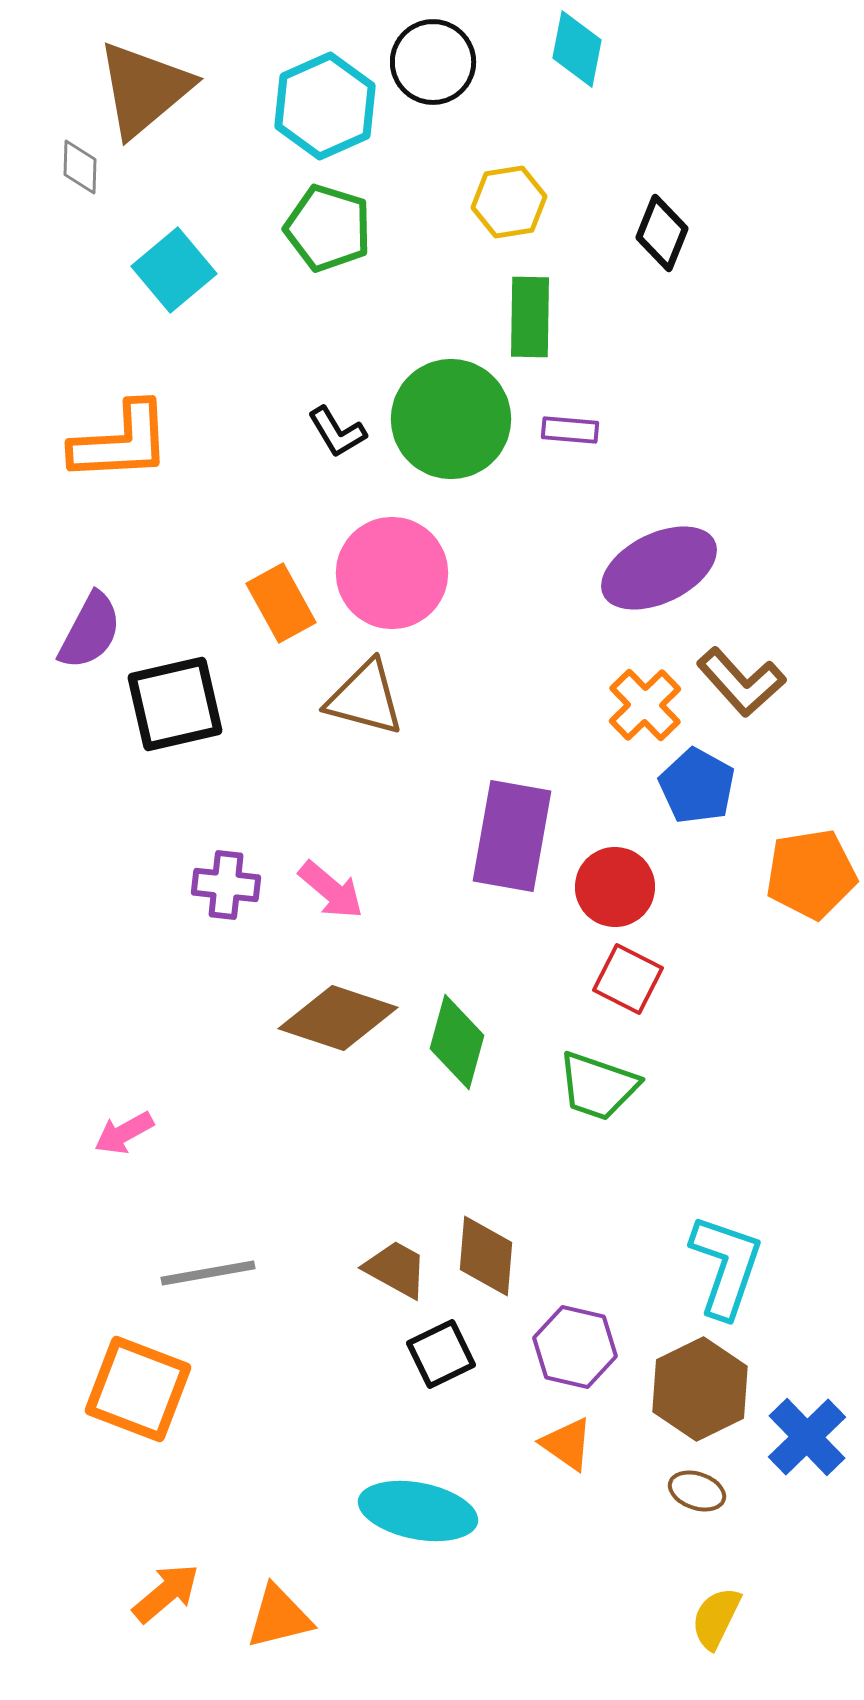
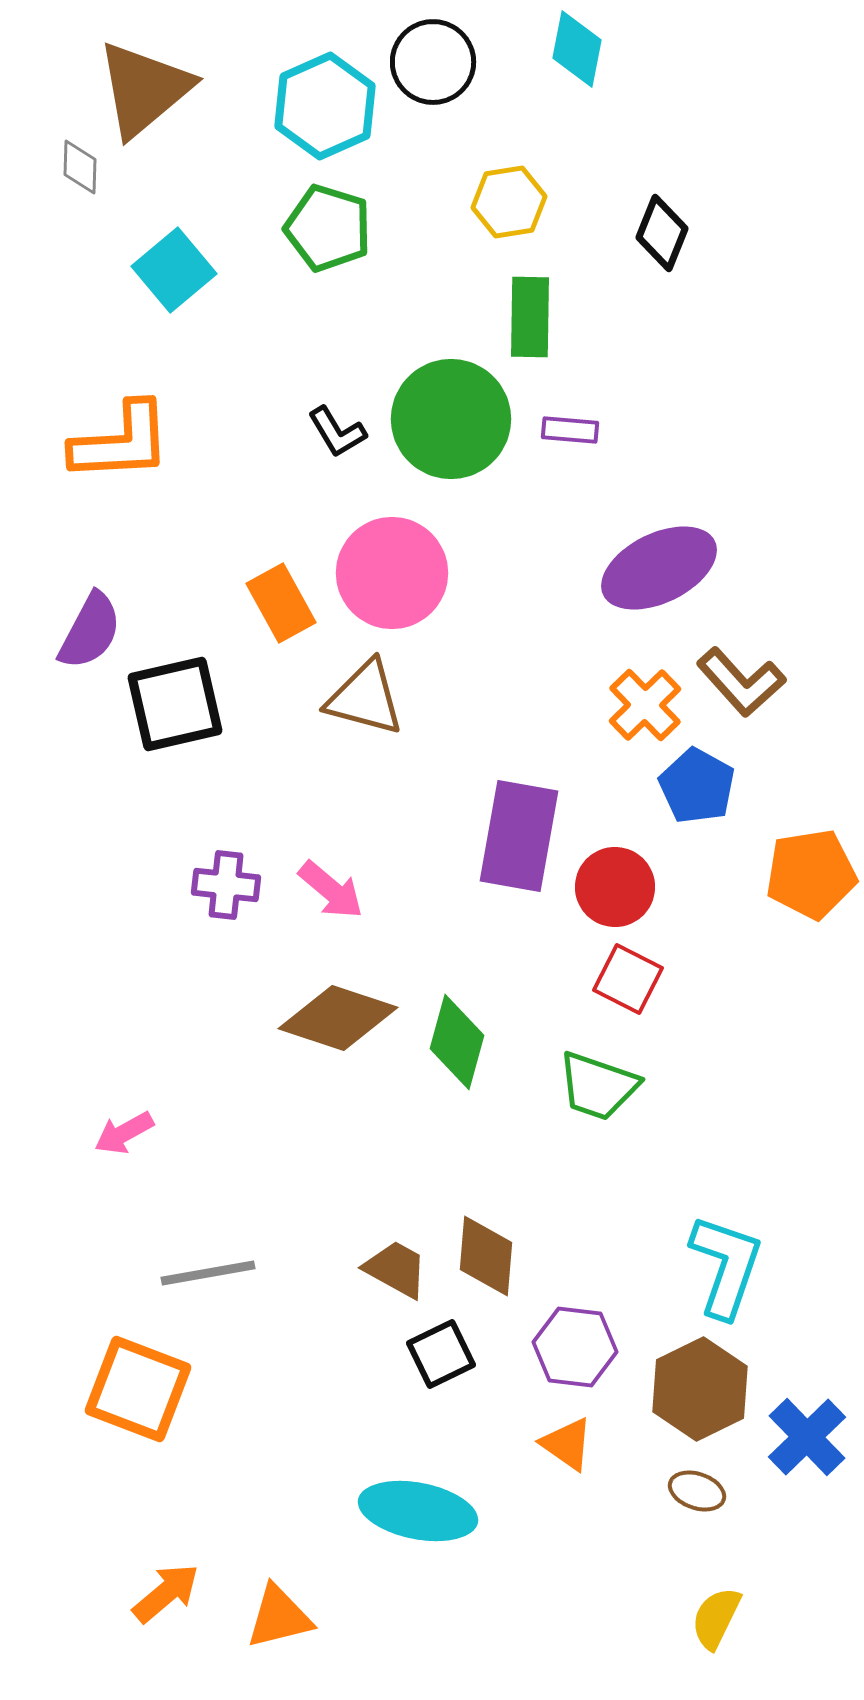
purple rectangle at (512, 836): moved 7 px right
purple hexagon at (575, 1347): rotated 6 degrees counterclockwise
